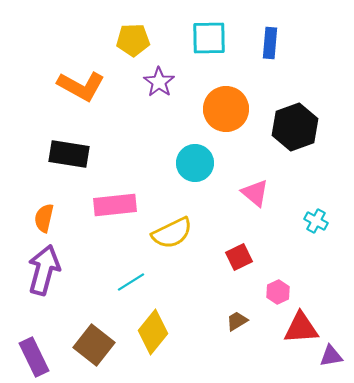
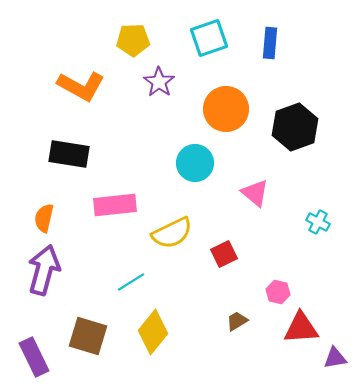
cyan square: rotated 18 degrees counterclockwise
cyan cross: moved 2 px right, 1 px down
red square: moved 15 px left, 3 px up
pink hexagon: rotated 20 degrees counterclockwise
brown square: moved 6 px left, 9 px up; rotated 21 degrees counterclockwise
purple triangle: moved 4 px right, 2 px down
